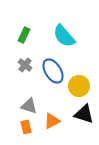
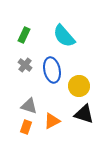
blue ellipse: moved 1 px left, 1 px up; rotated 20 degrees clockwise
orange rectangle: rotated 32 degrees clockwise
